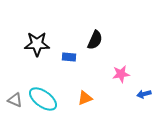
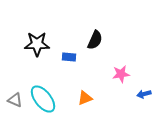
cyan ellipse: rotated 16 degrees clockwise
